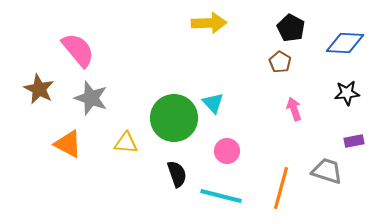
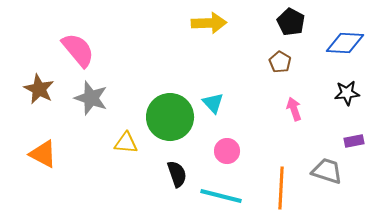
black pentagon: moved 6 px up
green circle: moved 4 px left, 1 px up
orange triangle: moved 25 px left, 10 px down
orange line: rotated 12 degrees counterclockwise
